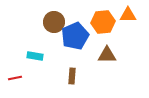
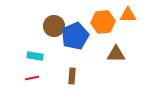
brown circle: moved 4 px down
brown triangle: moved 9 px right, 1 px up
red line: moved 17 px right
